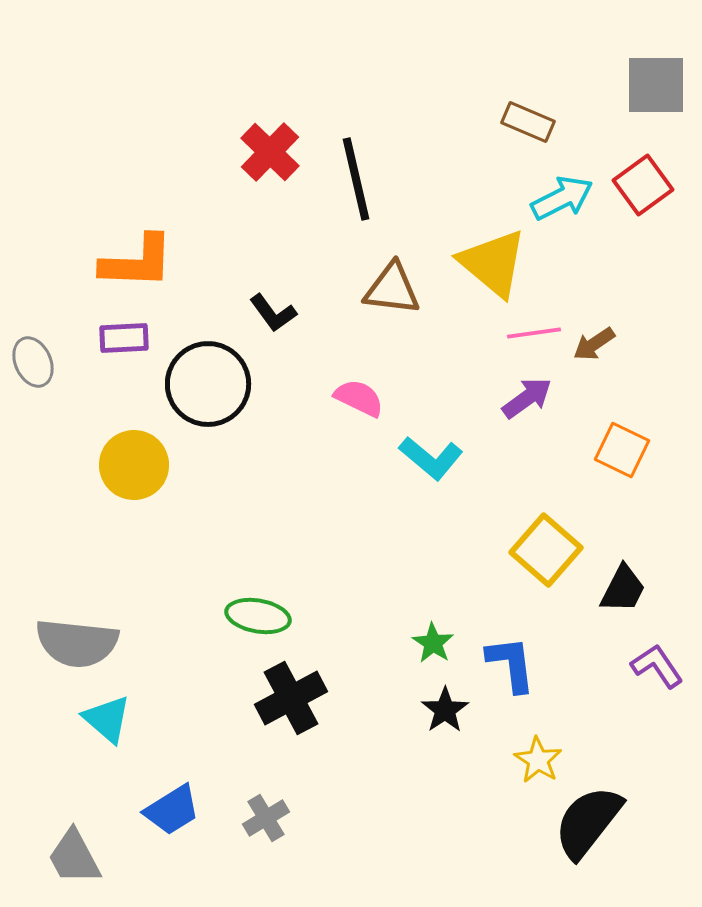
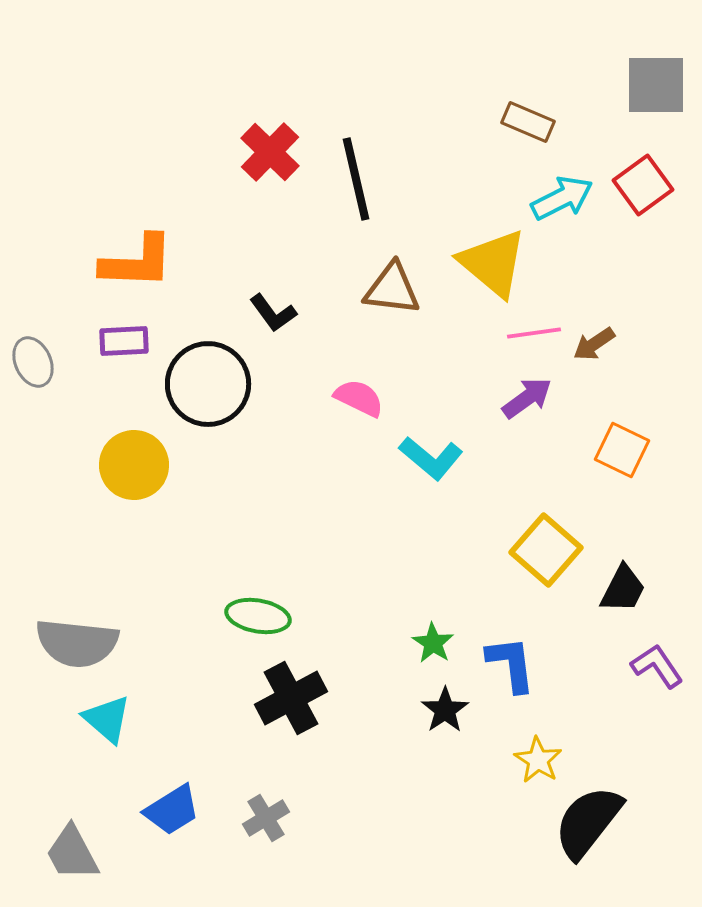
purple rectangle: moved 3 px down
gray trapezoid: moved 2 px left, 4 px up
